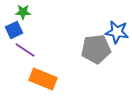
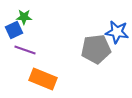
green star: moved 1 px right, 5 px down
purple line: rotated 15 degrees counterclockwise
